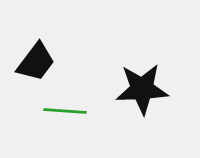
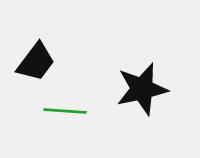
black star: rotated 10 degrees counterclockwise
